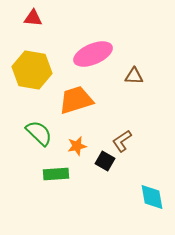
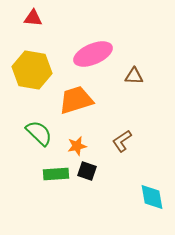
black square: moved 18 px left, 10 px down; rotated 12 degrees counterclockwise
